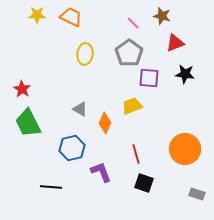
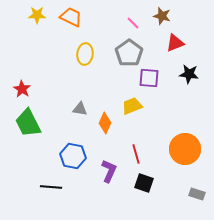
black star: moved 4 px right
gray triangle: rotated 21 degrees counterclockwise
blue hexagon: moved 1 px right, 8 px down; rotated 25 degrees clockwise
purple L-shape: moved 8 px right, 1 px up; rotated 45 degrees clockwise
